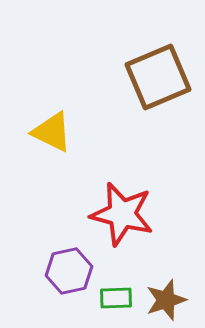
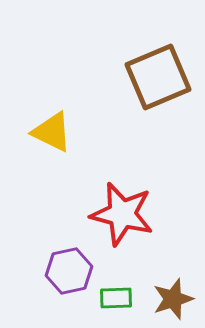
brown star: moved 7 px right, 1 px up
